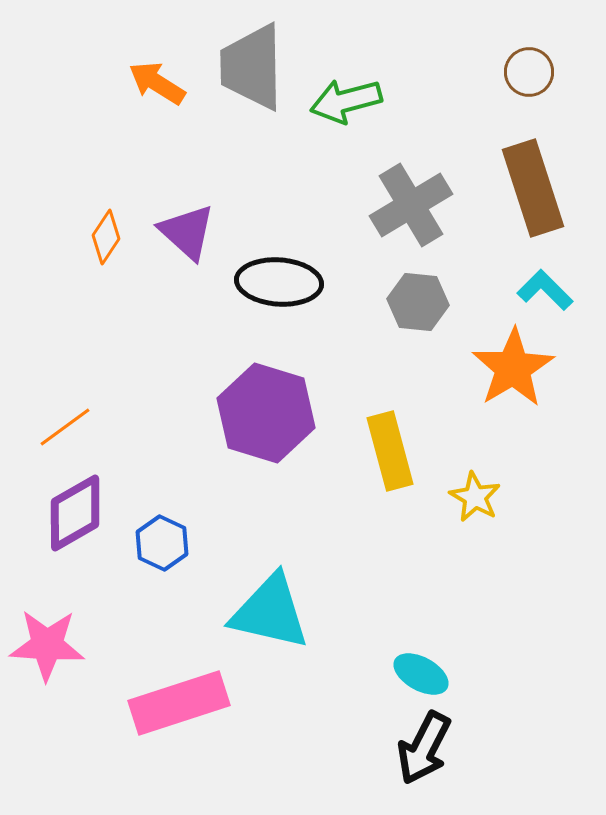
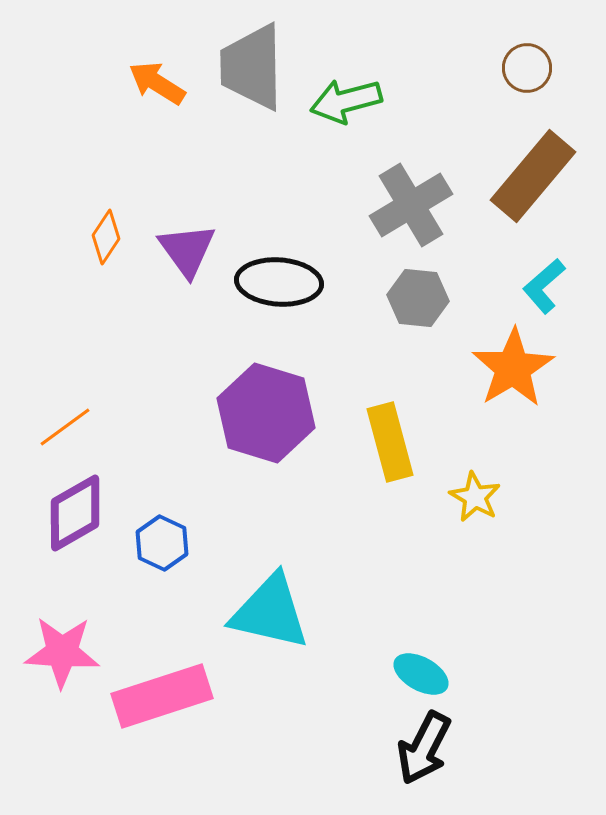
brown circle: moved 2 px left, 4 px up
brown rectangle: moved 12 px up; rotated 58 degrees clockwise
purple triangle: moved 18 px down; rotated 12 degrees clockwise
cyan L-shape: moved 1 px left, 4 px up; rotated 86 degrees counterclockwise
gray hexagon: moved 4 px up
yellow rectangle: moved 9 px up
pink star: moved 15 px right, 7 px down
pink rectangle: moved 17 px left, 7 px up
